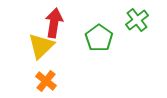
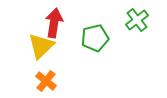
green pentagon: moved 4 px left; rotated 24 degrees clockwise
